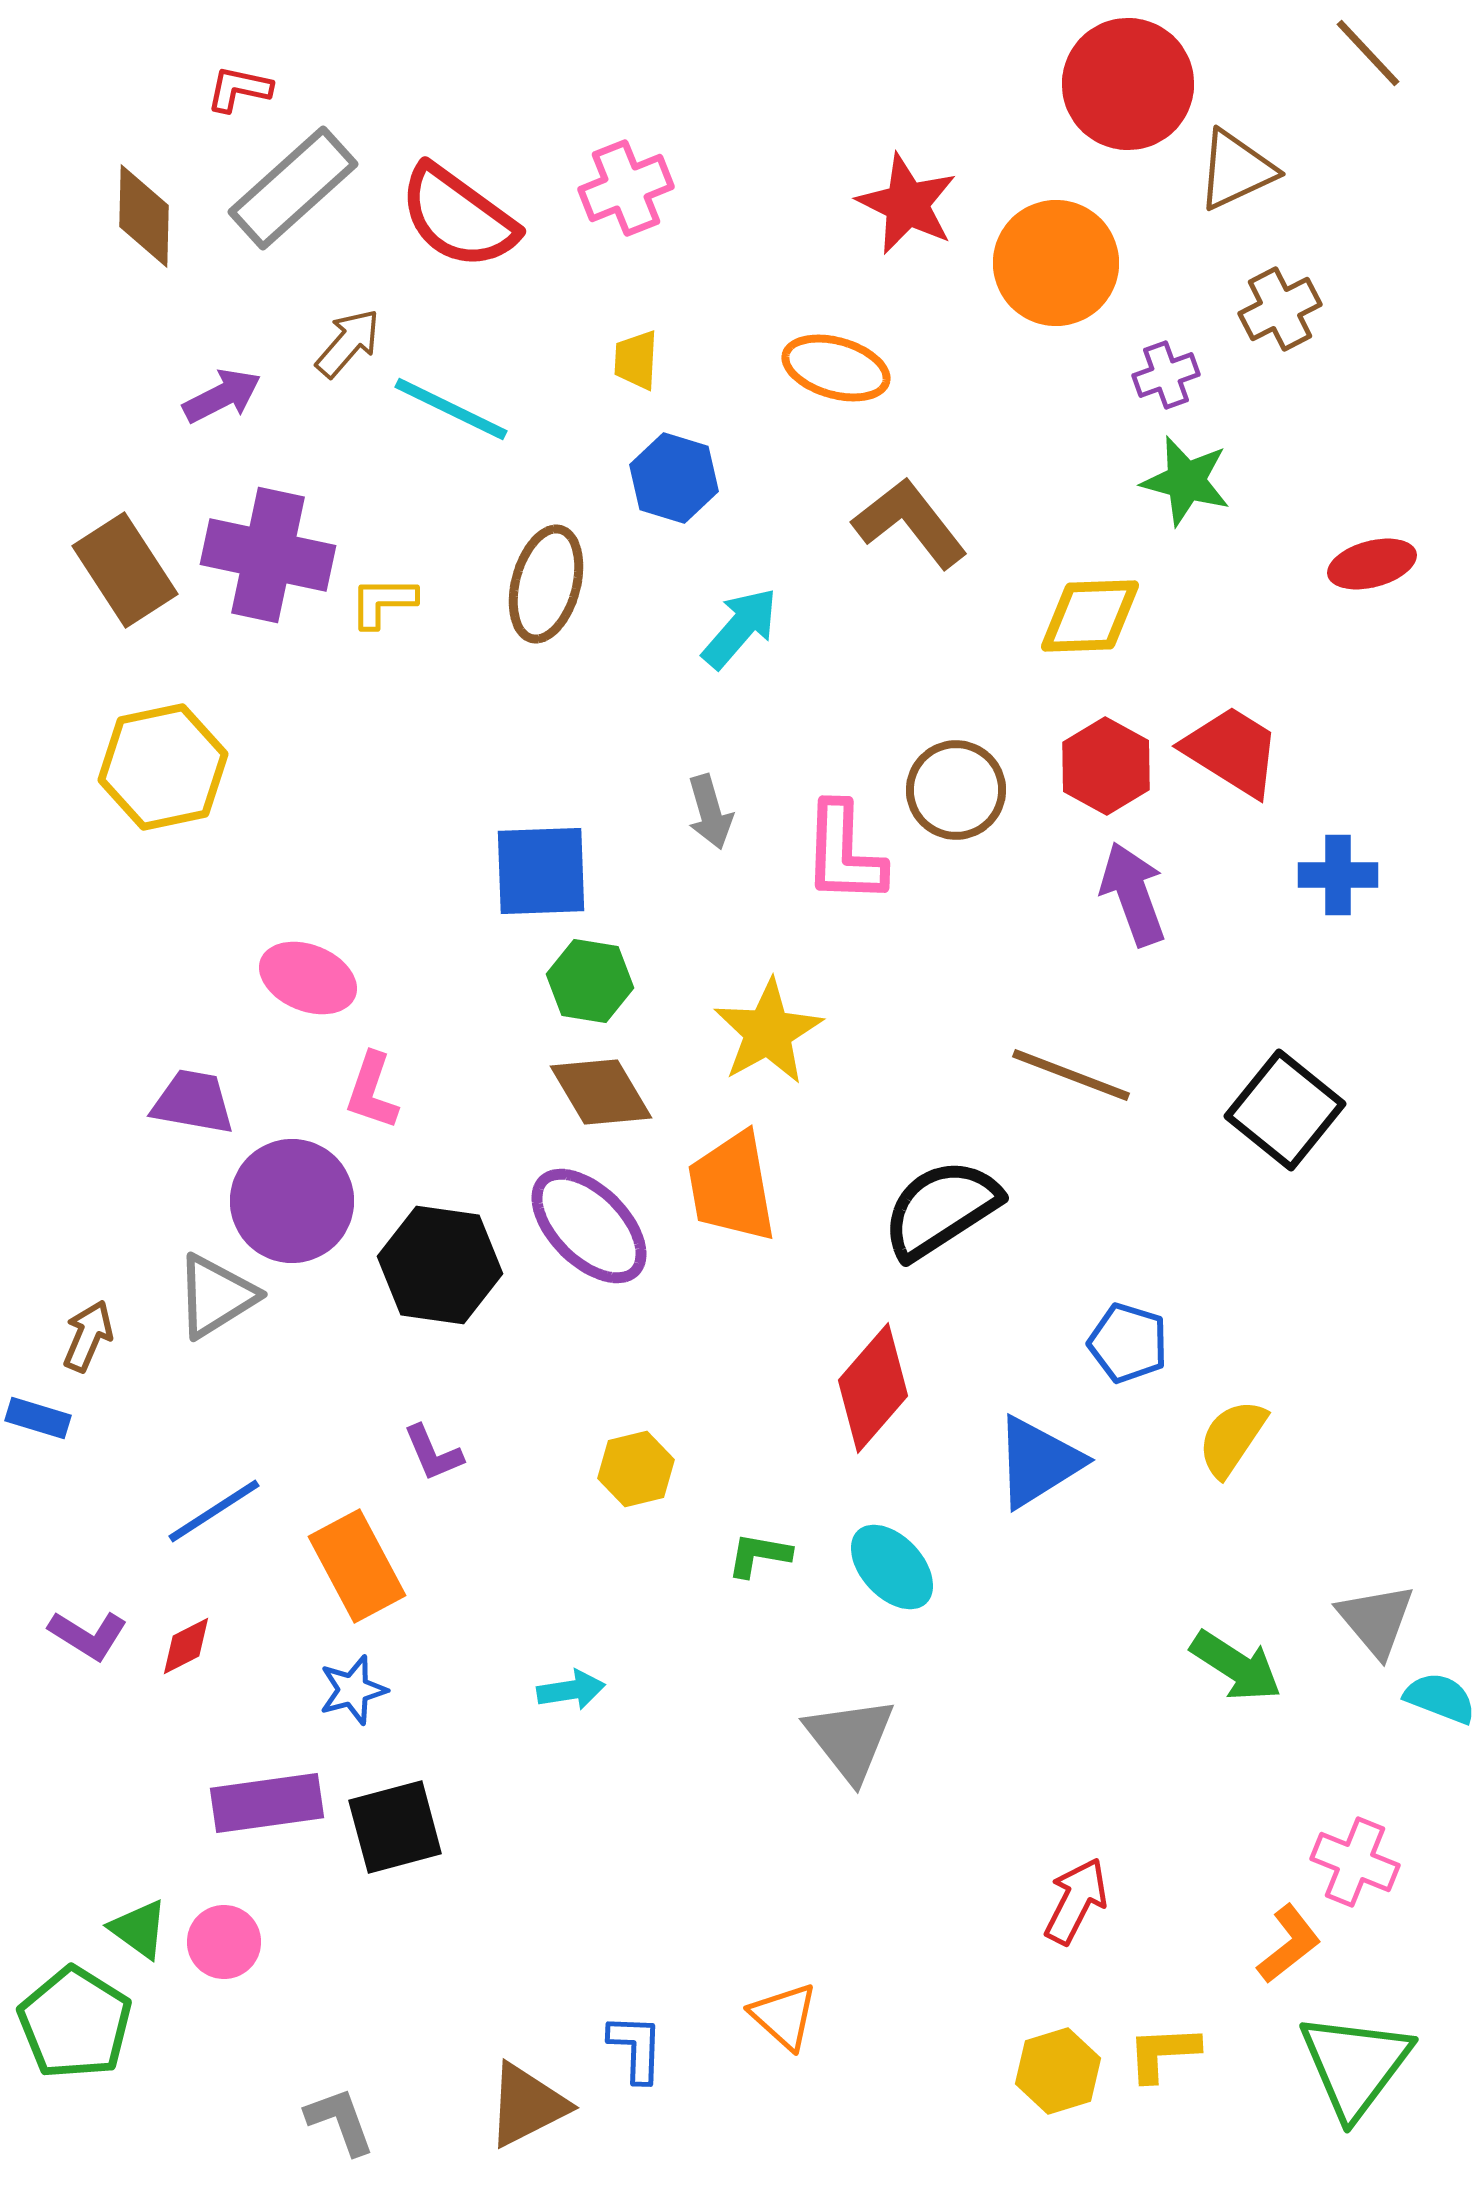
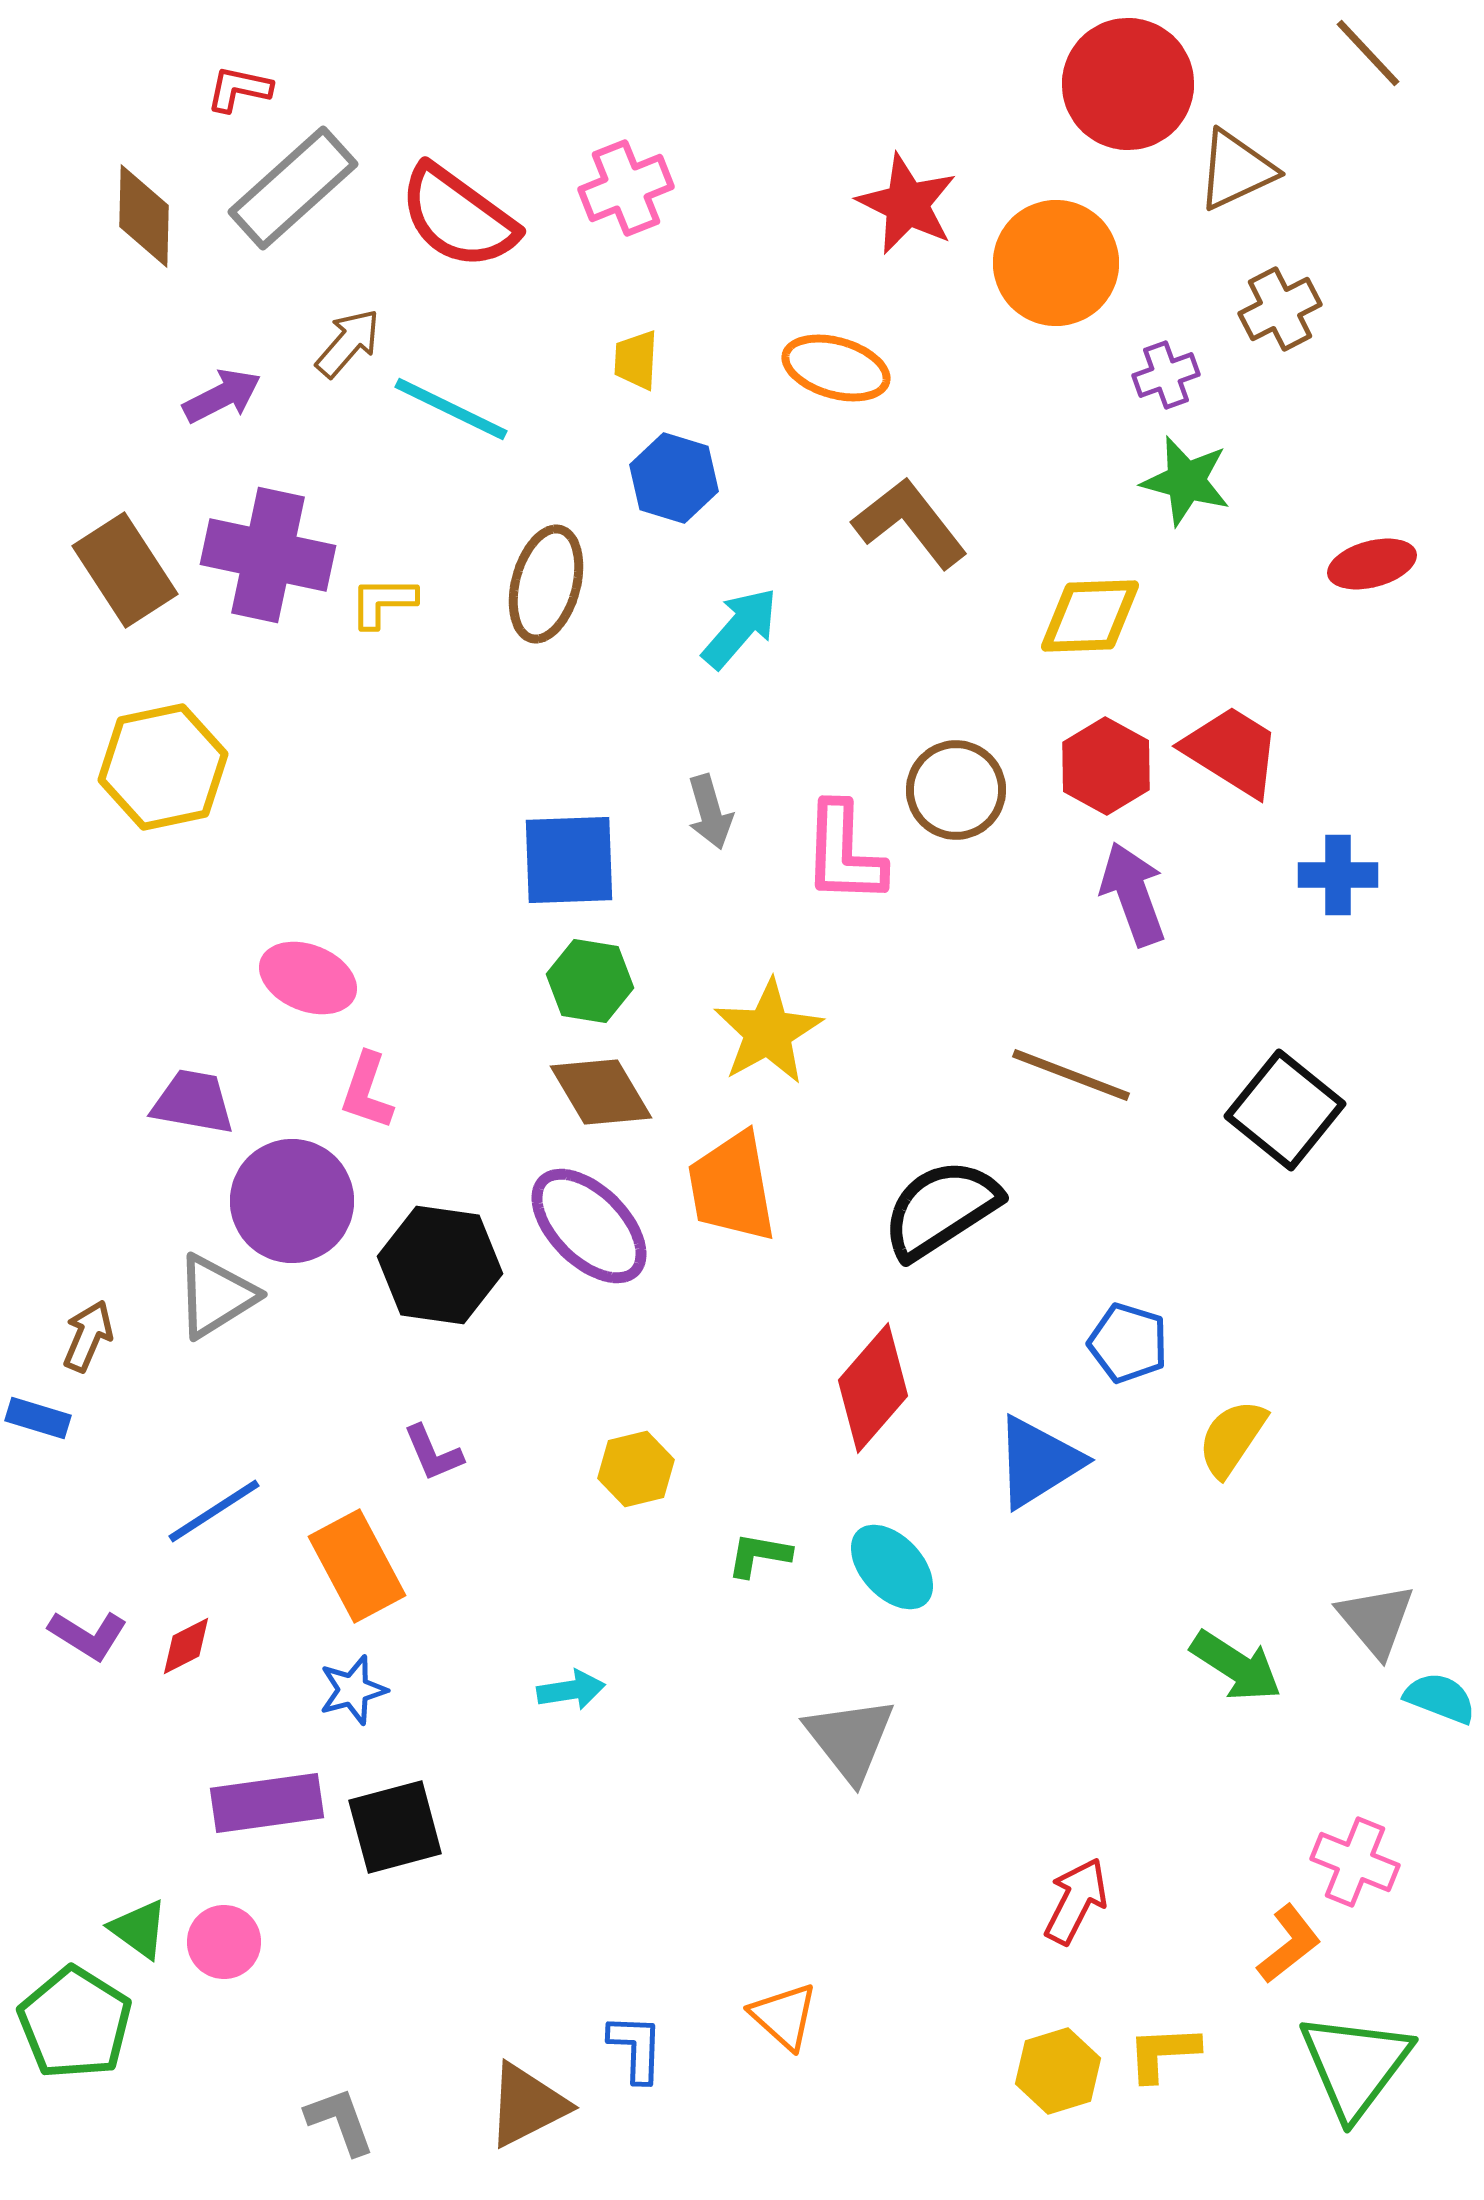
blue square at (541, 871): moved 28 px right, 11 px up
pink L-shape at (372, 1091): moved 5 px left
